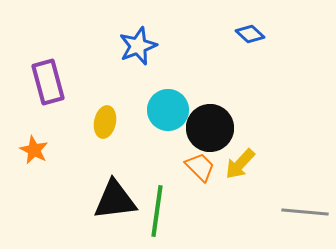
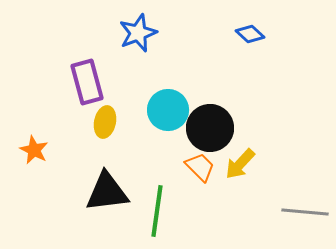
blue star: moved 13 px up
purple rectangle: moved 39 px right
black triangle: moved 8 px left, 8 px up
